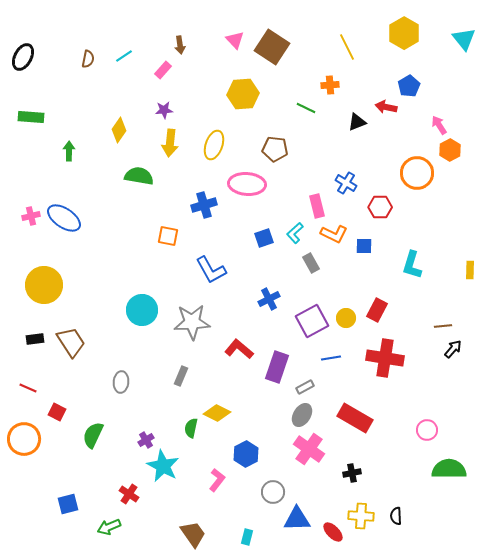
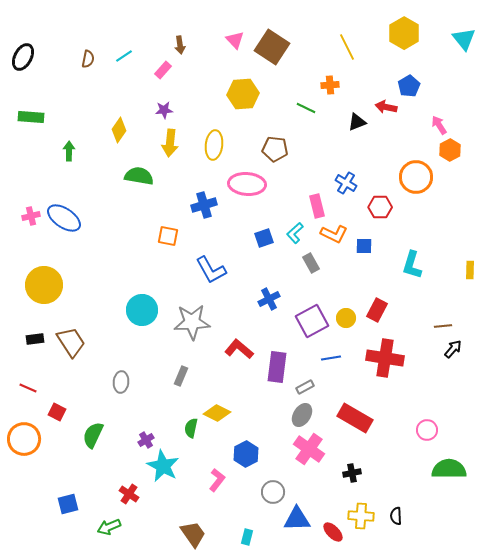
yellow ellipse at (214, 145): rotated 12 degrees counterclockwise
orange circle at (417, 173): moved 1 px left, 4 px down
purple rectangle at (277, 367): rotated 12 degrees counterclockwise
